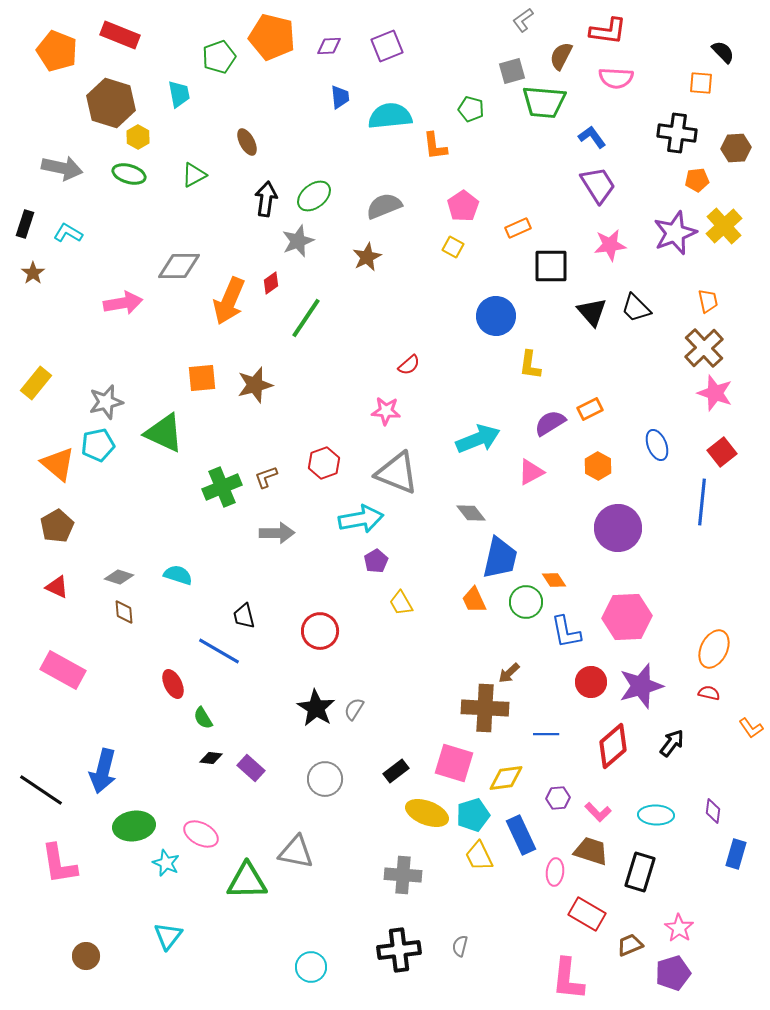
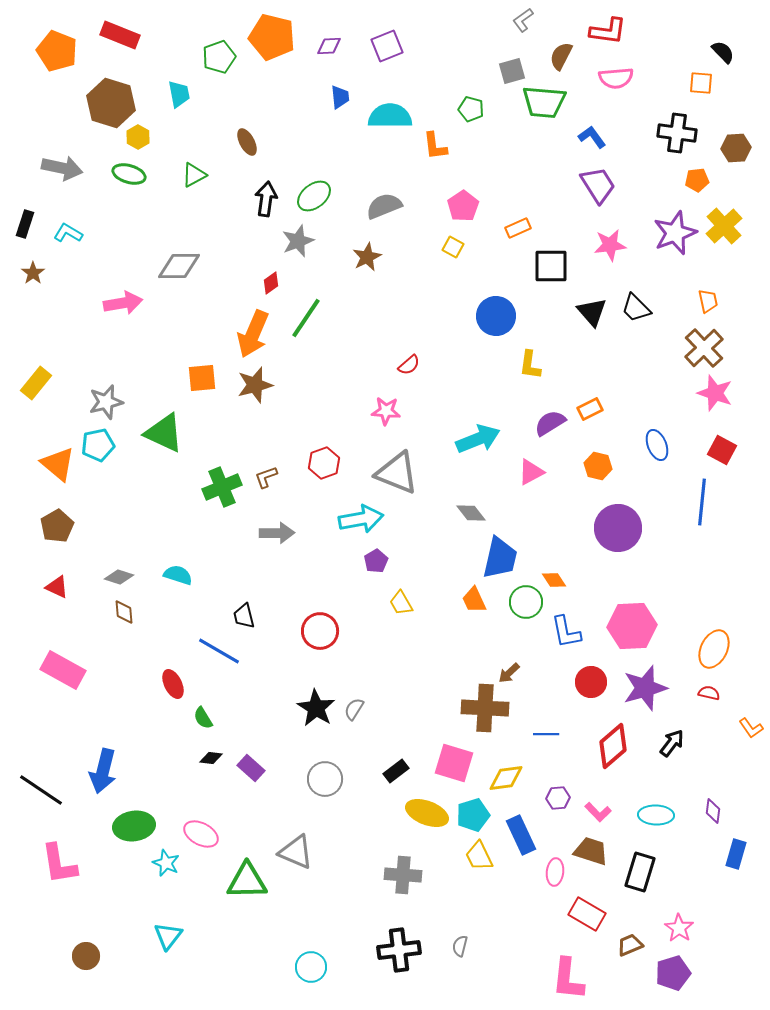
pink semicircle at (616, 78): rotated 8 degrees counterclockwise
cyan semicircle at (390, 116): rotated 6 degrees clockwise
orange arrow at (229, 301): moved 24 px right, 33 px down
red square at (722, 452): moved 2 px up; rotated 24 degrees counterclockwise
orange hexagon at (598, 466): rotated 16 degrees counterclockwise
pink hexagon at (627, 617): moved 5 px right, 9 px down
purple star at (641, 686): moved 4 px right, 2 px down
gray triangle at (296, 852): rotated 12 degrees clockwise
